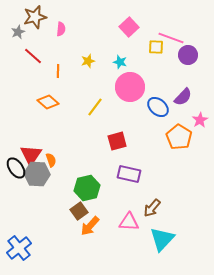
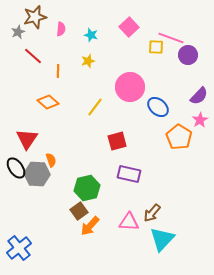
cyan star: moved 29 px left, 27 px up
purple semicircle: moved 16 px right, 1 px up
red triangle: moved 4 px left, 16 px up
brown arrow: moved 5 px down
